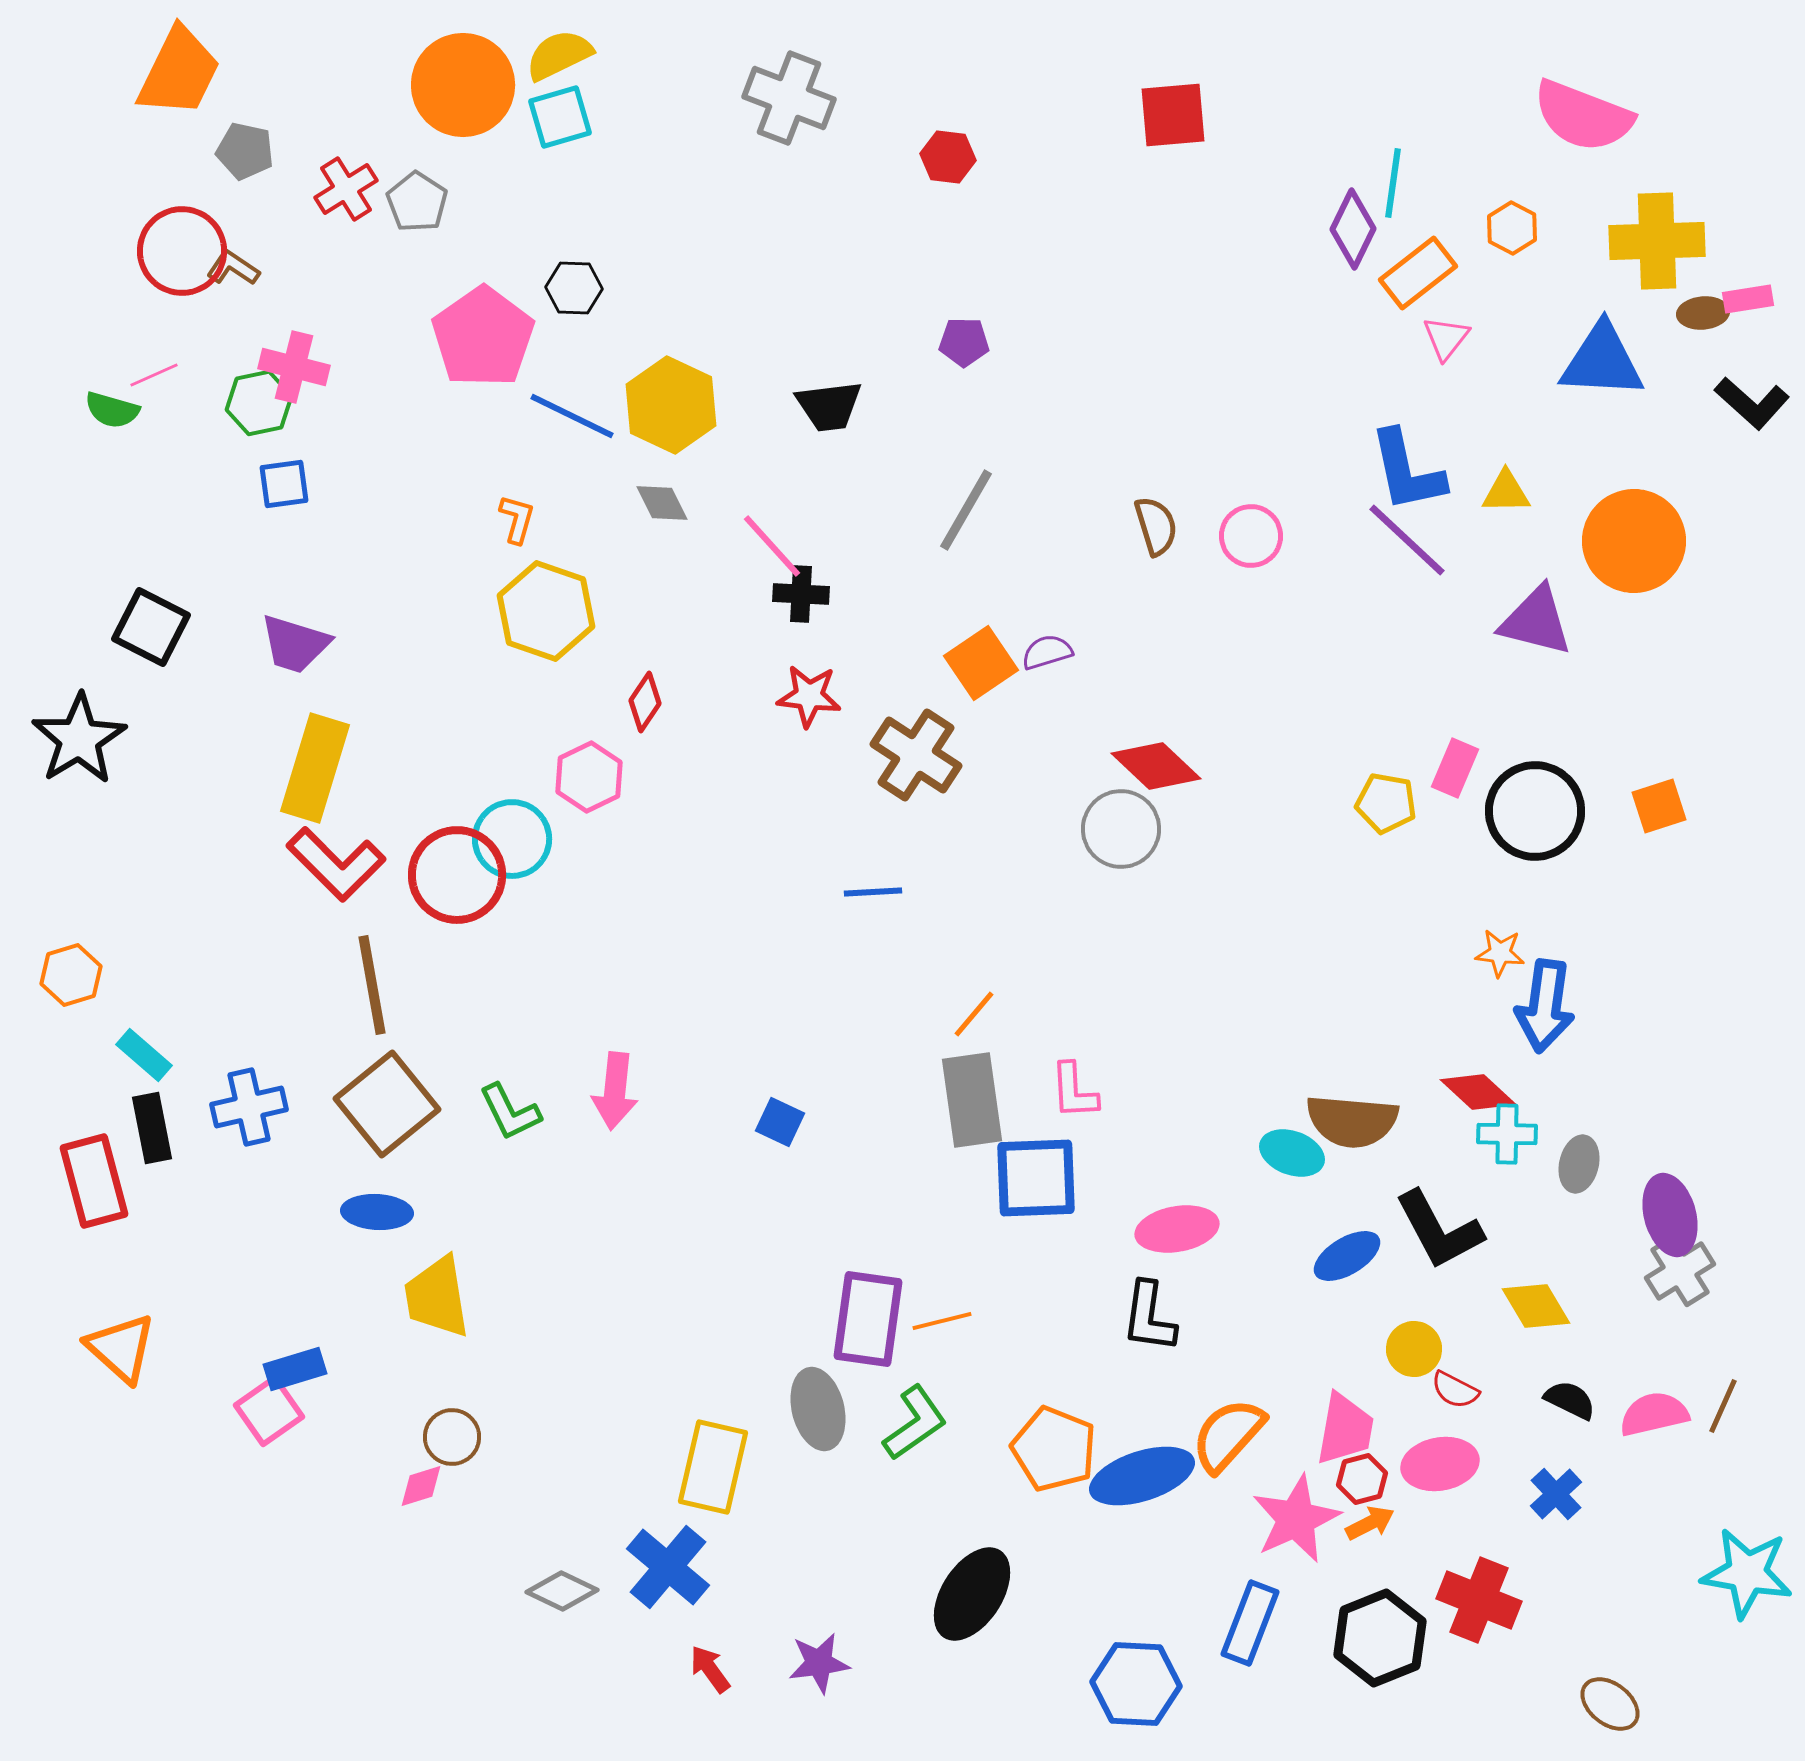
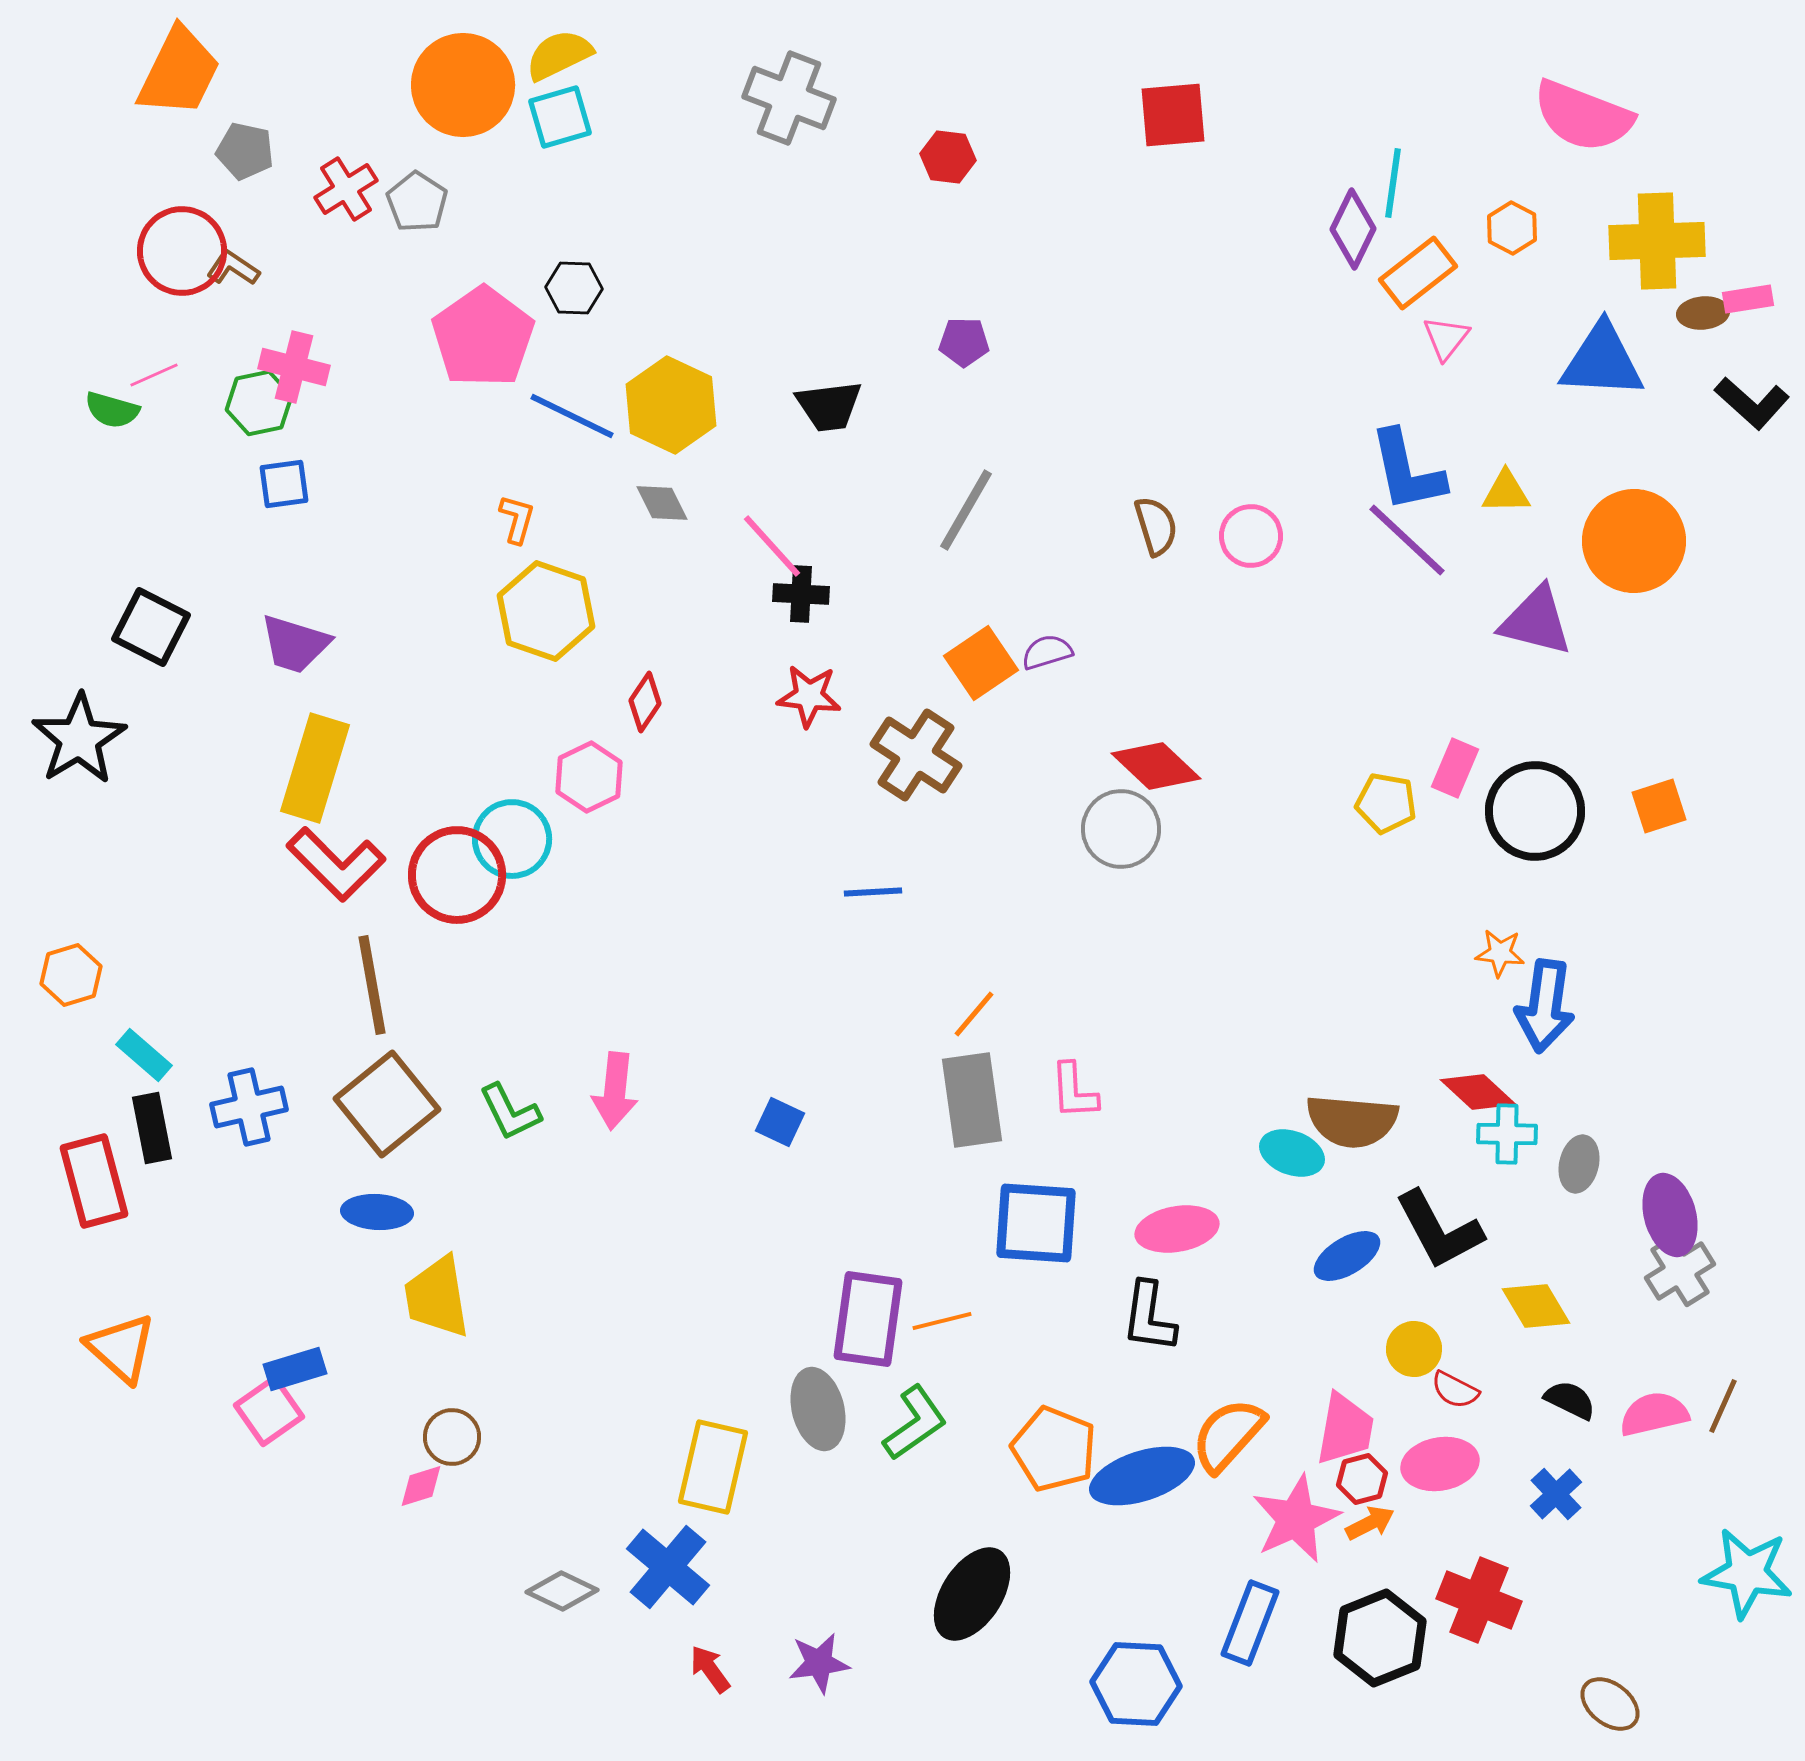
blue square at (1036, 1178): moved 45 px down; rotated 6 degrees clockwise
